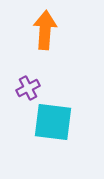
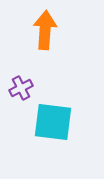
purple cross: moved 7 px left
